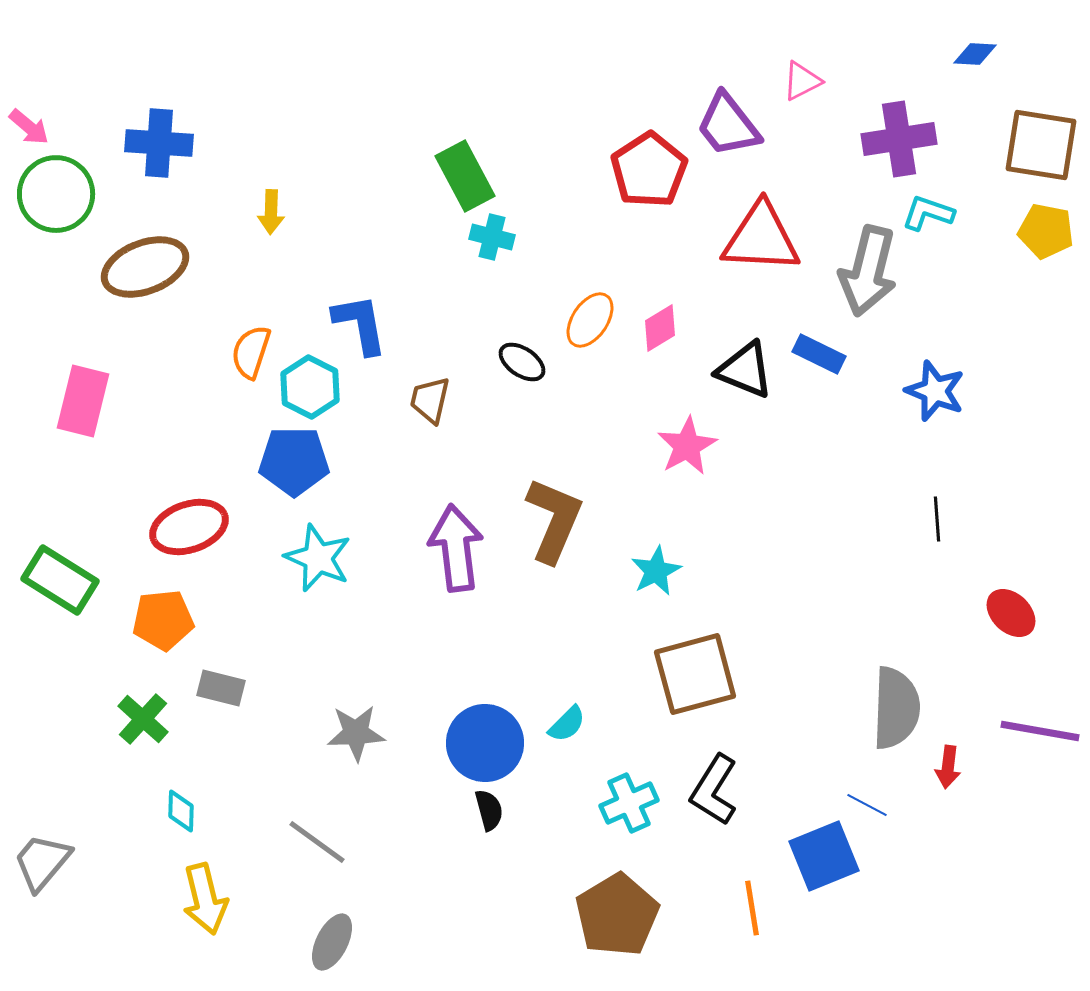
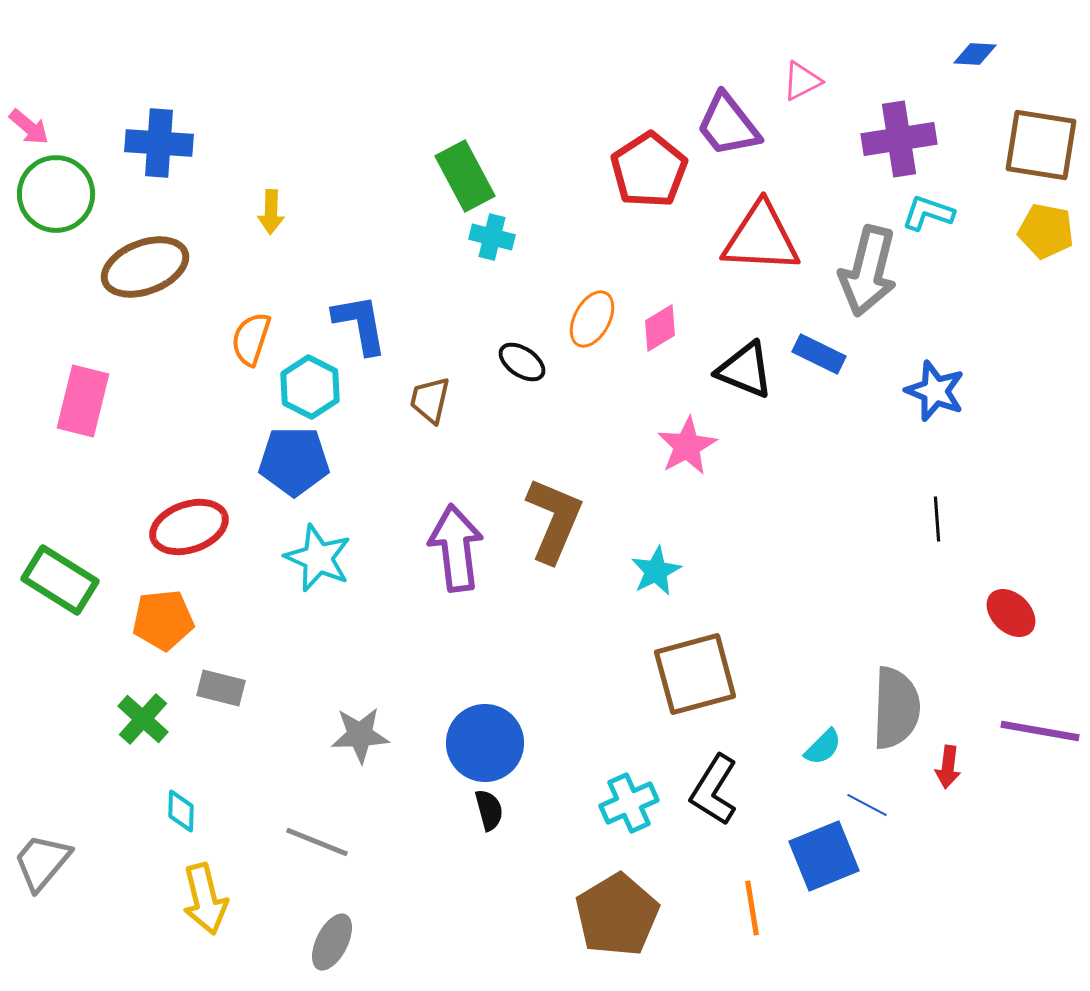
orange ellipse at (590, 320): moved 2 px right, 1 px up; rotated 6 degrees counterclockwise
orange semicircle at (251, 352): moved 13 px up
cyan semicircle at (567, 724): moved 256 px right, 23 px down
gray star at (356, 733): moved 4 px right, 2 px down
gray line at (317, 842): rotated 14 degrees counterclockwise
